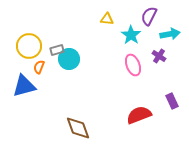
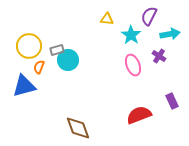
cyan circle: moved 1 px left, 1 px down
